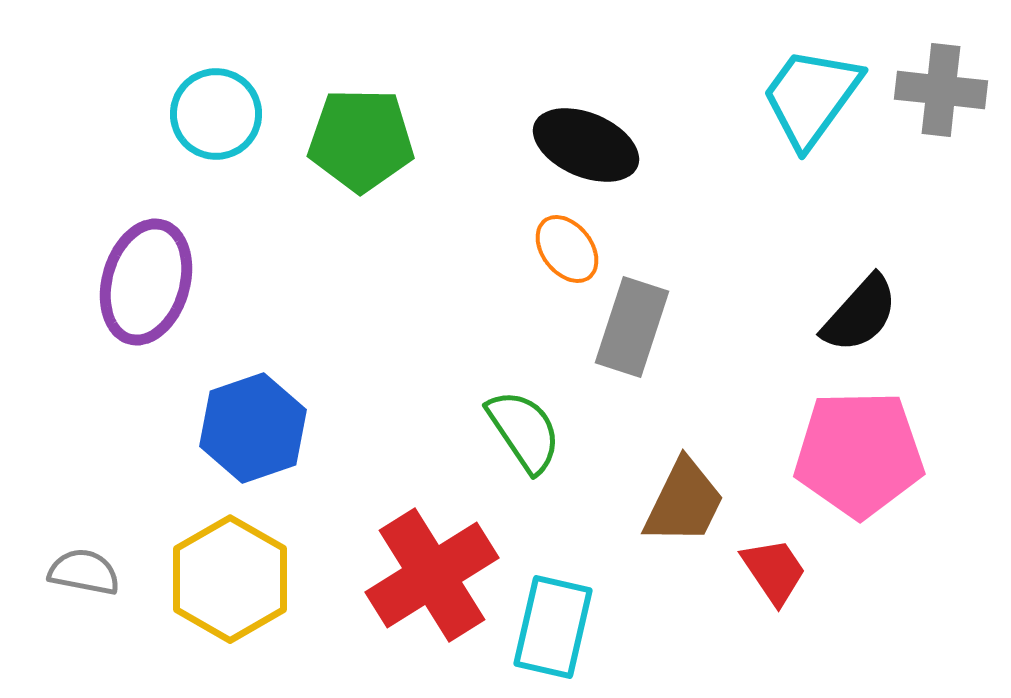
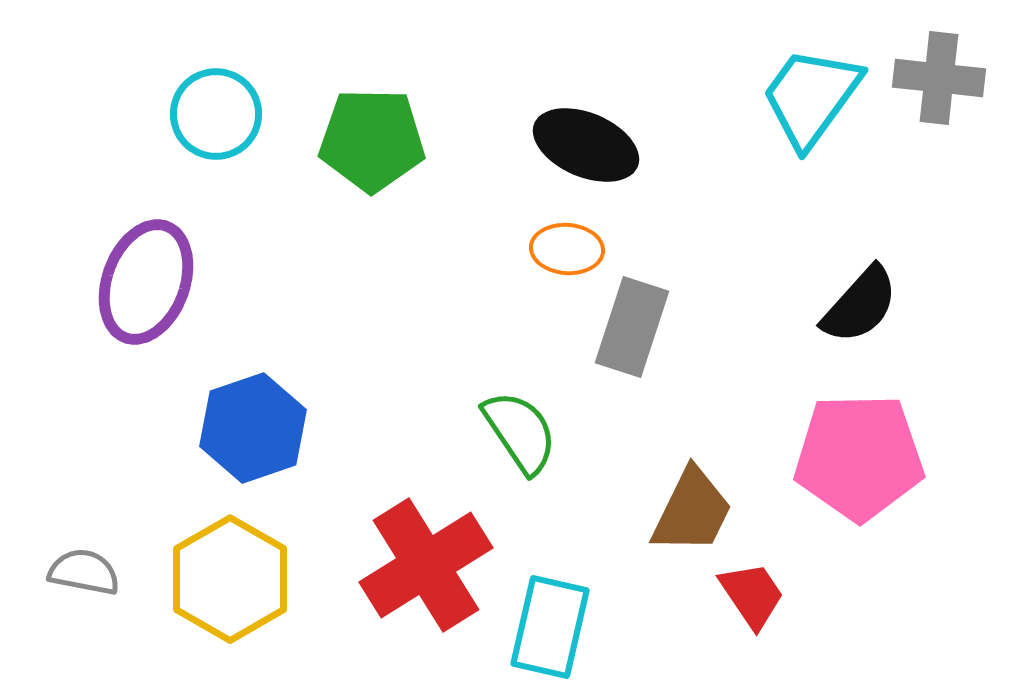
gray cross: moved 2 px left, 12 px up
green pentagon: moved 11 px right
orange ellipse: rotated 48 degrees counterclockwise
purple ellipse: rotated 4 degrees clockwise
black semicircle: moved 9 px up
green semicircle: moved 4 px left, 1 px down
pink pentagon: moved 3 px down
brown trapezoid: moved 8 px right, 9 px down
red trapezoid: moved 22 px left, 24 px down
red cross: moved 6 px left, 10 px up
cyan rectangle: moved 3 px left
